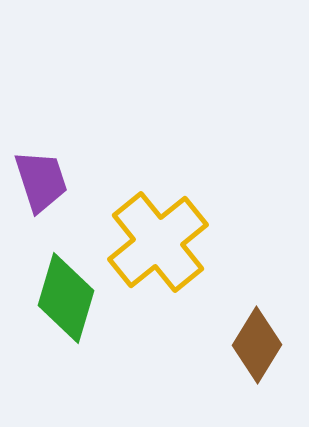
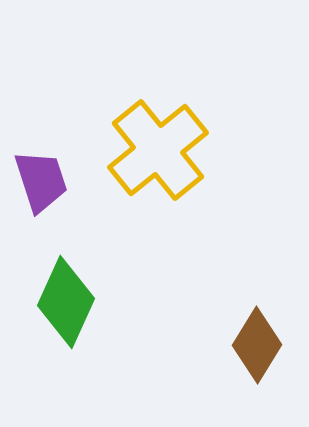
yellow cross: moved 92 px up
green diamond: moved 4 px down; rotated 8 degrees clockwise
